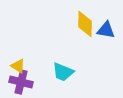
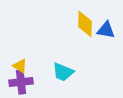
yellow triangle: moved 2 px right
purple cross: rotated 20 degrees counterclockwise
